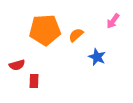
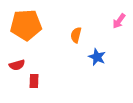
pink arrow: moved 6 px right
orange pentagon: moved 19 px left, 5 px up
orange semicircle: rotated 35 degrees counterclockwise
